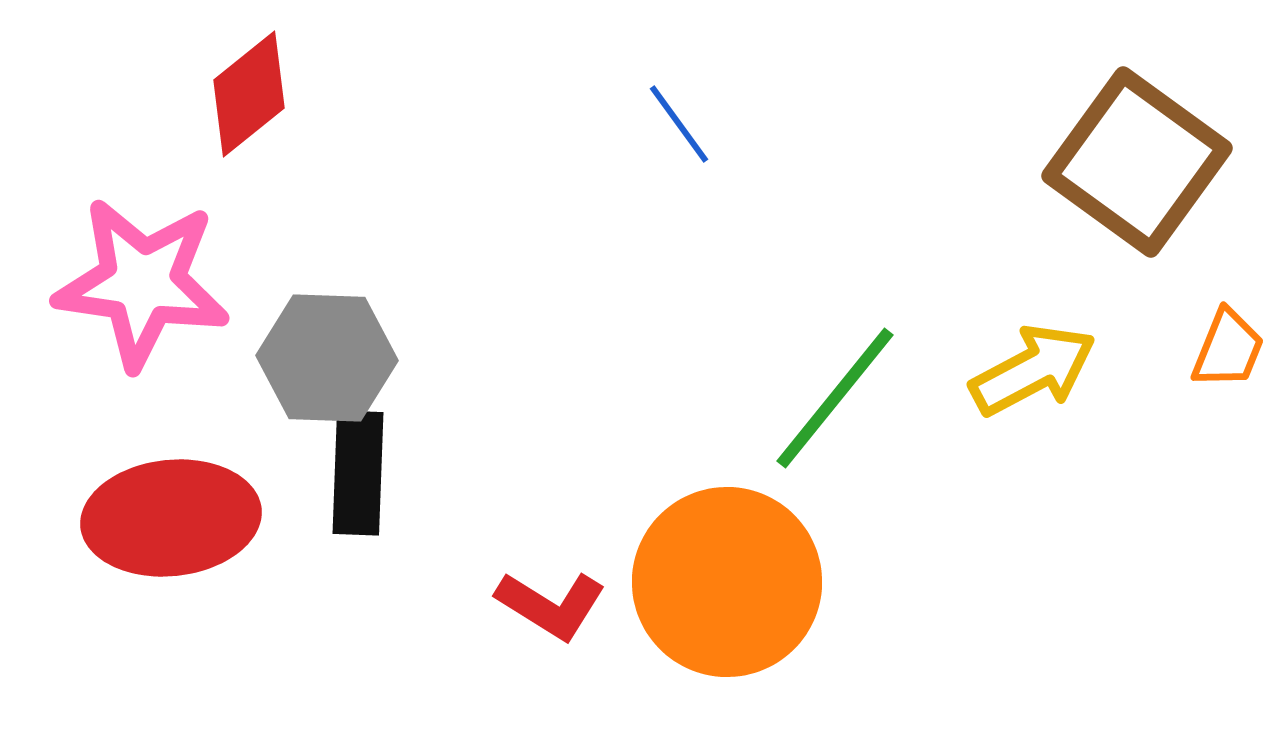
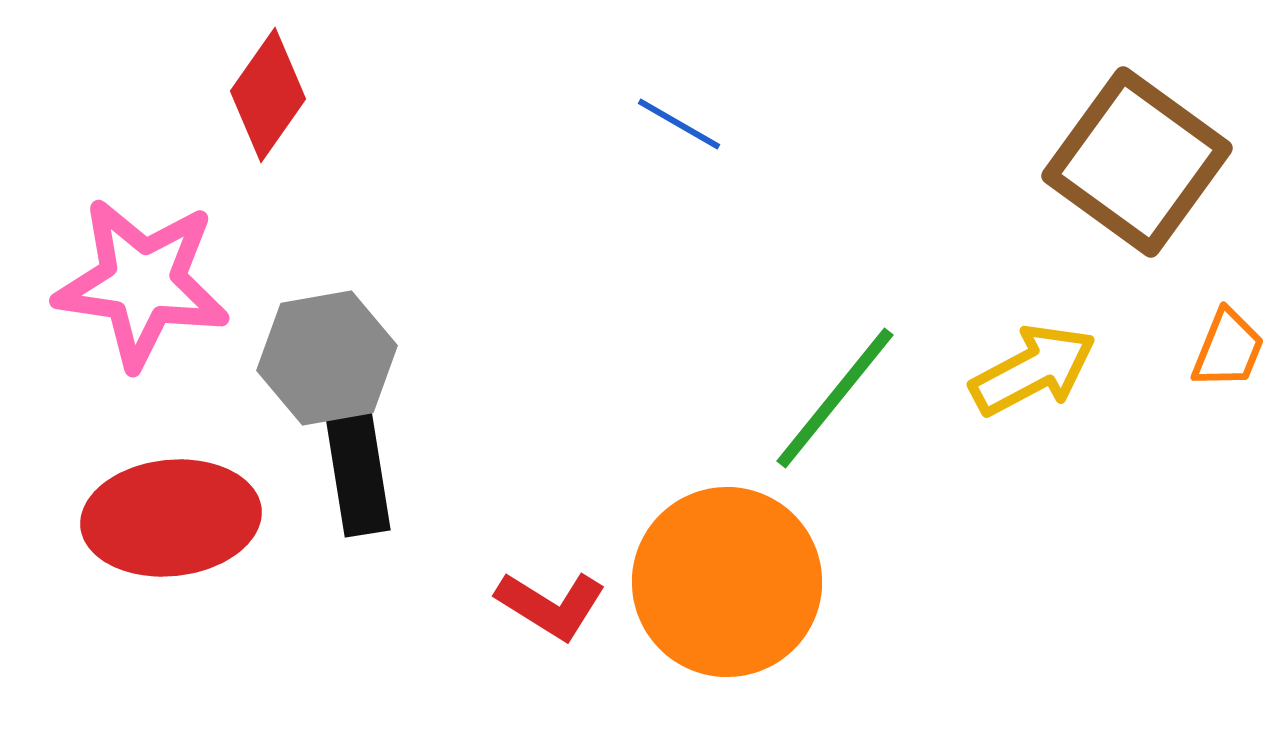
red diamond: moved 19 px right, 1 px down; rotated 16 degrees counterclockwise
blue line: rotated 24 degrees counterclockwise
gray hexagon: rotated 12 degrees counterclockwise
black rectangle: rotated 11 degrees counterclockwise
